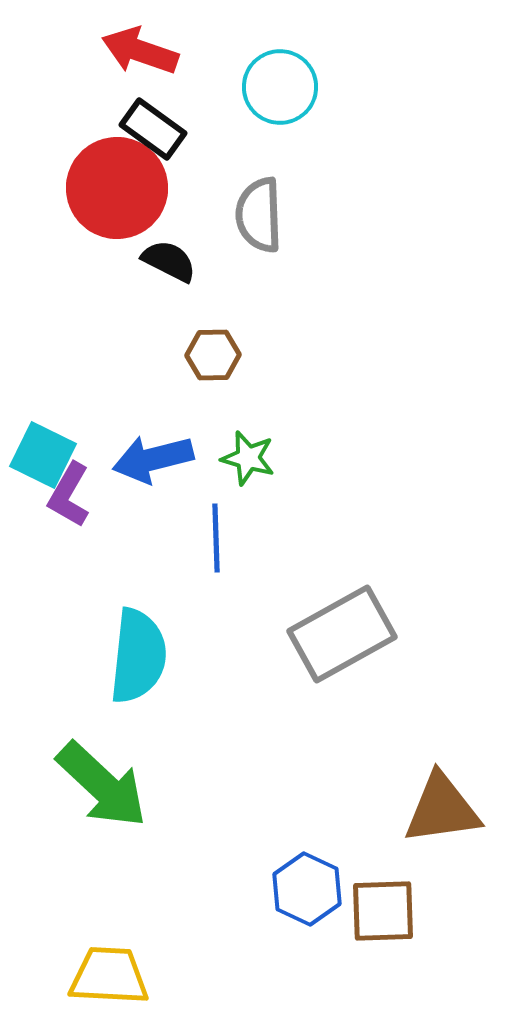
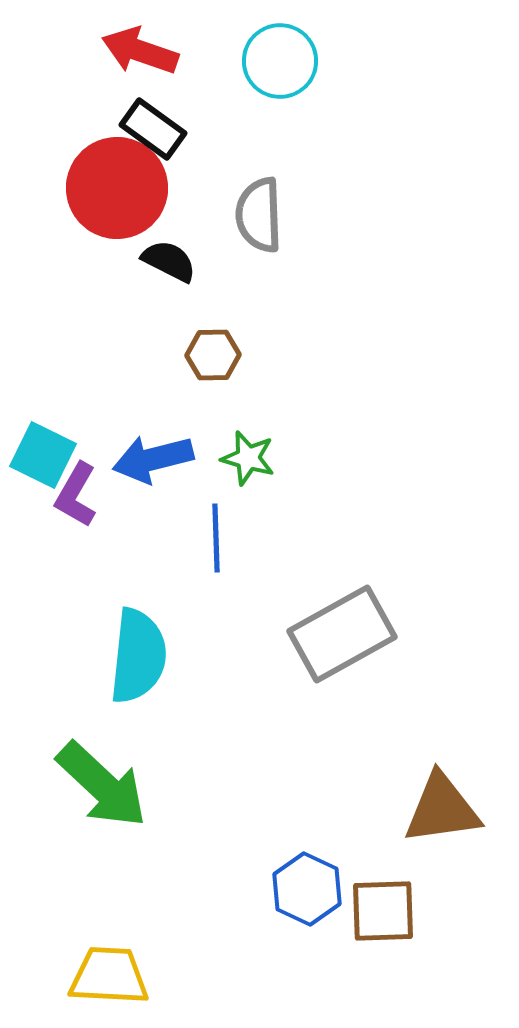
cyan circle: moved 26 px up
purple L-shape: moved 7 px right
